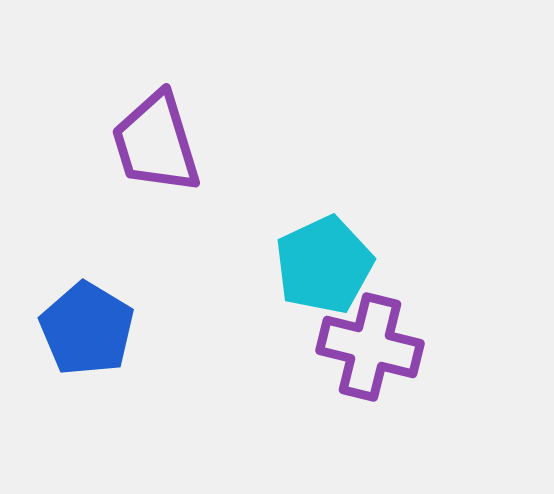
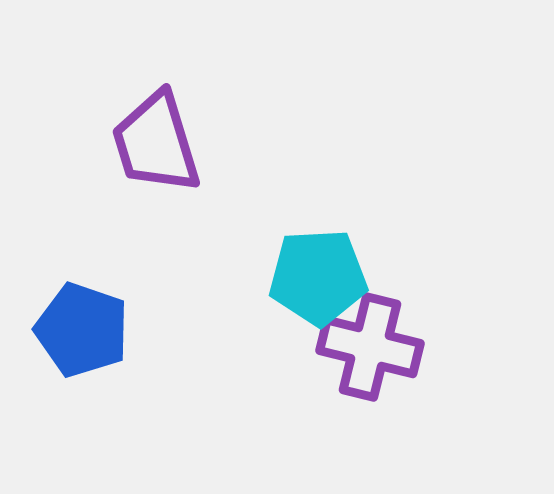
cyan pentagon: moved 6 px left, 12 px down; rotated 22 degrees clockwise
blue pentagon: moved 5 px left, 1 px down; rotated 12 degrees counterclockwise
